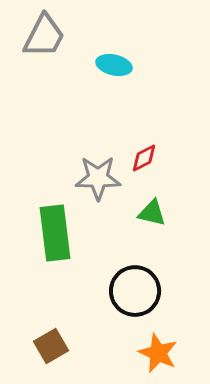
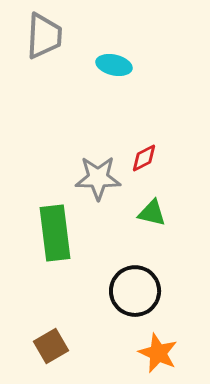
gray trapezoid: rotated 24 degrees counterclockwise
